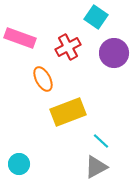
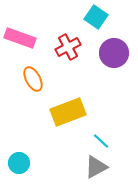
orange ellipse: moved 10 px left
cyan circle: moved 1 px up
